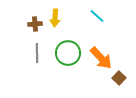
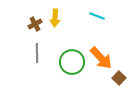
cyan line: rotated 21 degrees counterclockwise
brown cross: rotated 24 degrees counterclockwise
green circle: moved 4 px right, 9 px down
